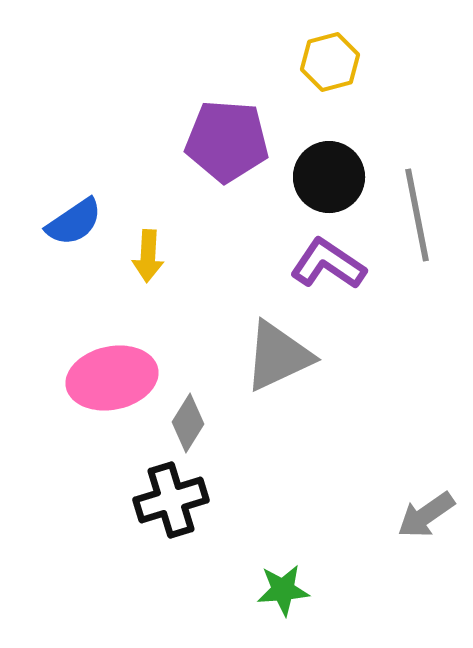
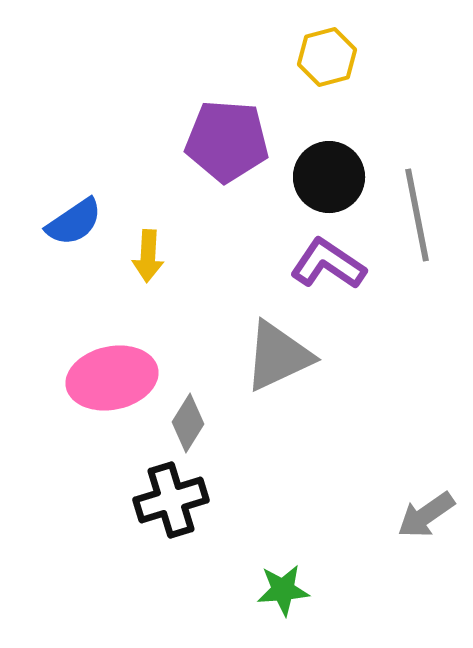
yellow hexagon: moved 3 px left, 5 px up
